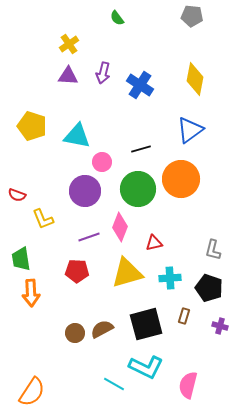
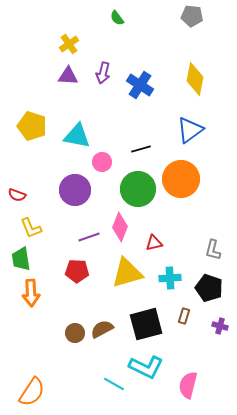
purple circle: moved 10 px left, 1 px up
yellow L-shape: moved 12 px left, 9 px down
